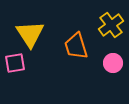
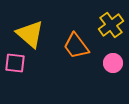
yellow triangle: rotated 16 degrees counterclockwise
orange trapezoid: rotated 20 degrees counterclockwise
pink square: rotated 15 degrees clockwise
